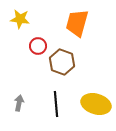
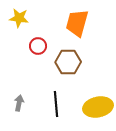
yellow star: moved 1 px left, 1 px up
brown hexagon: moved 6 px right; rotated 20 degrees counterclockwise
yellow ellipse: moved 2 px right, 3 px down; rotated 28 degrees counterclockwise
